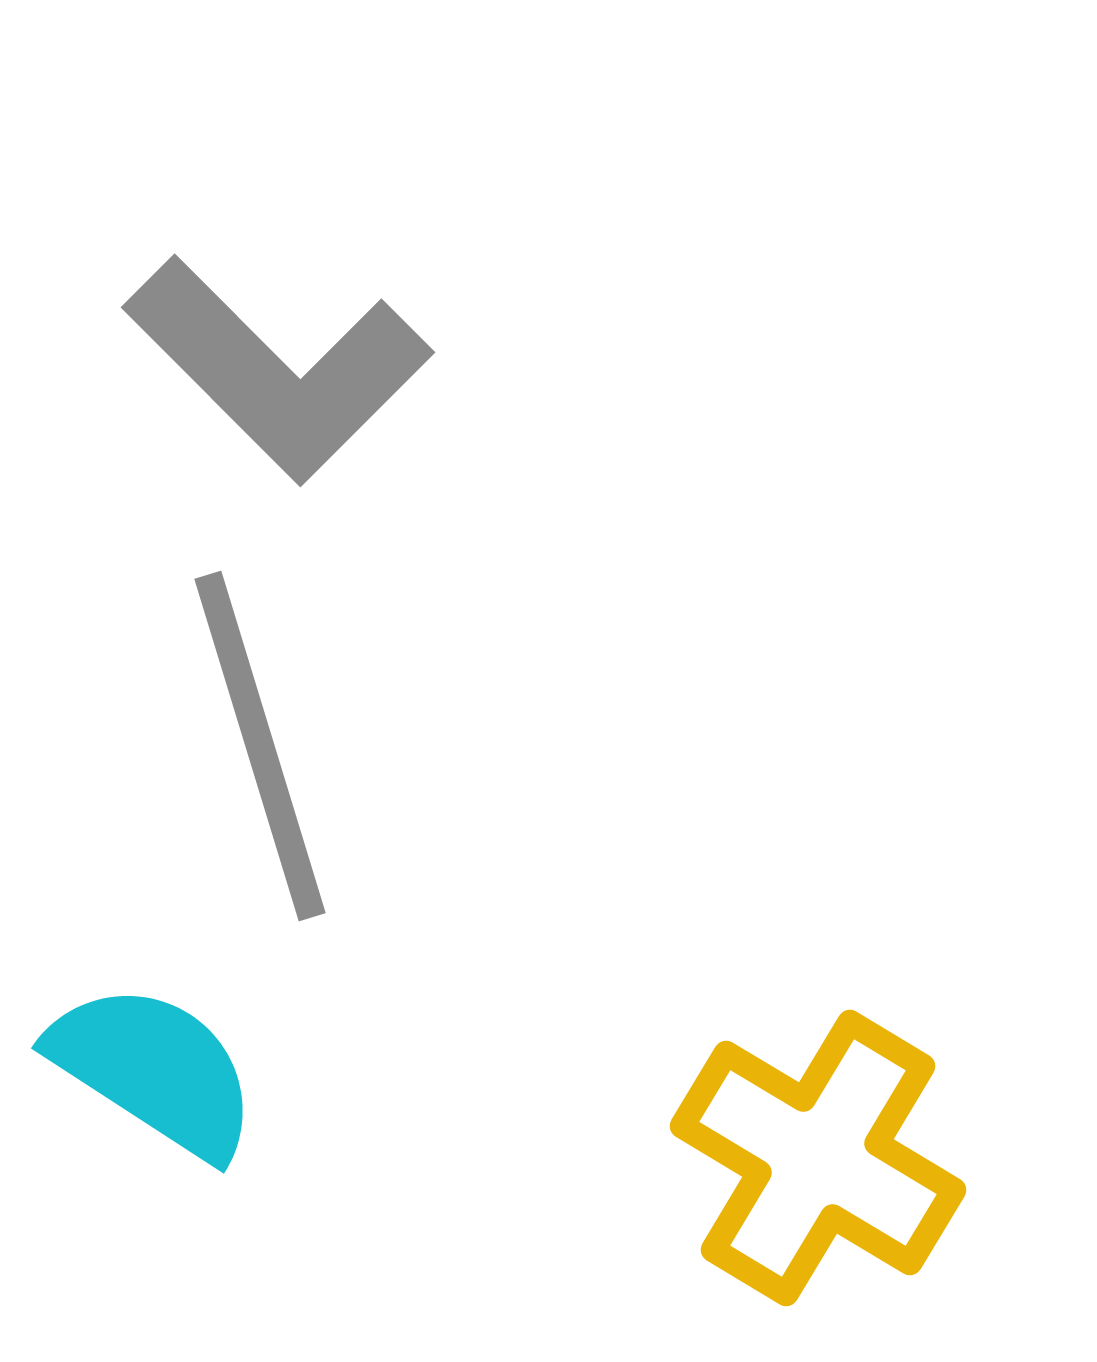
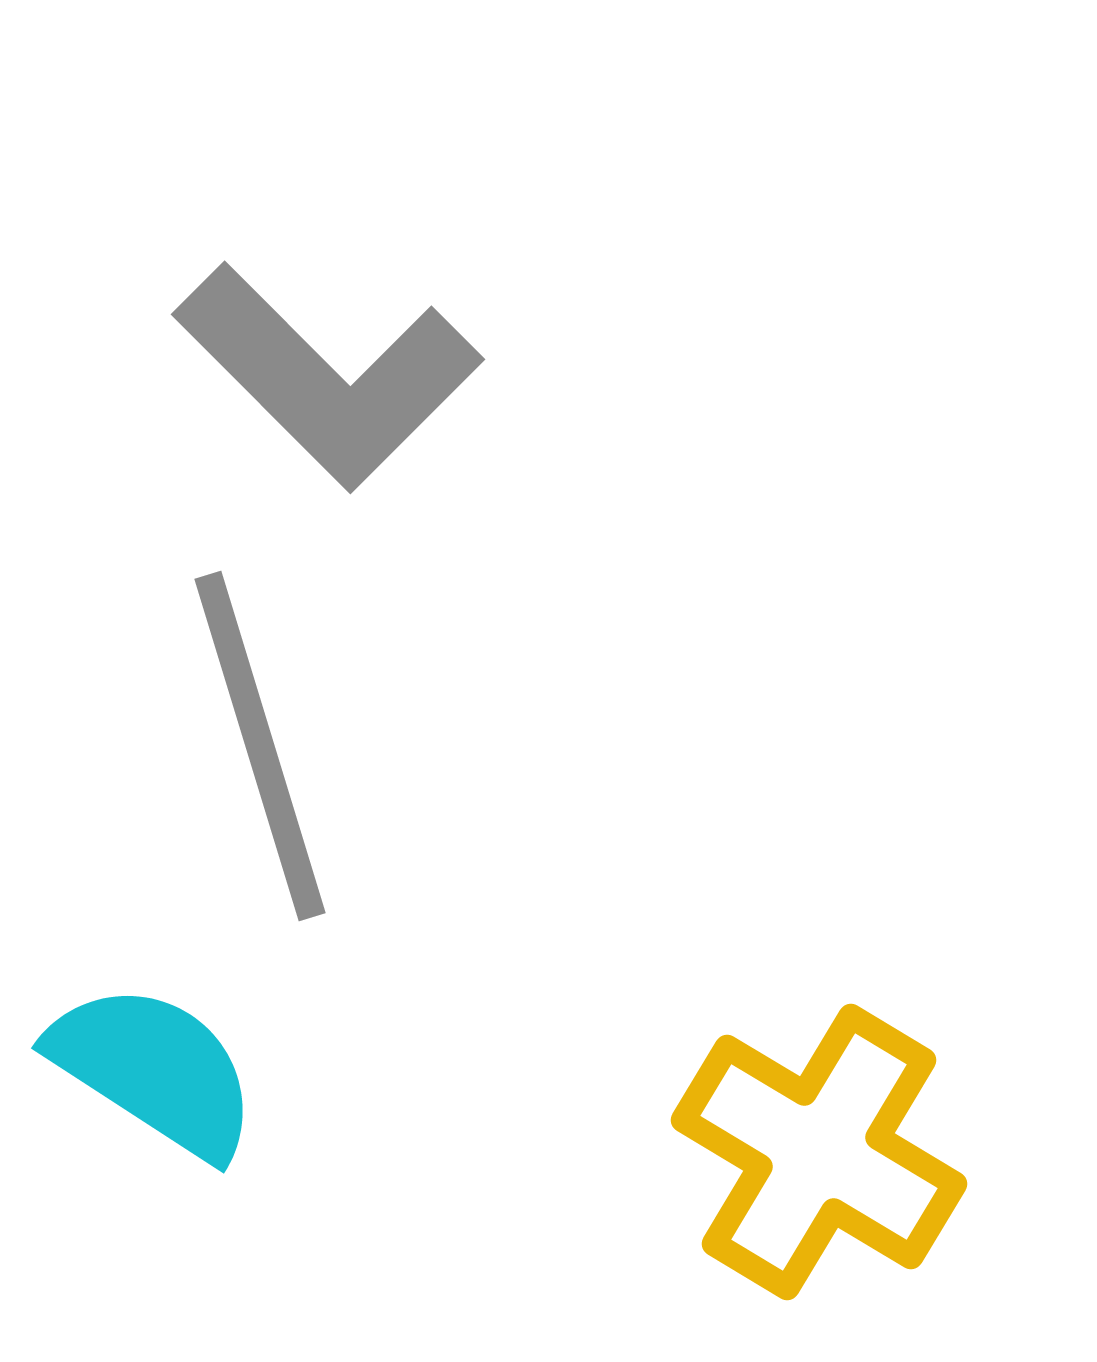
gray L-shape: moved 50 px right, 7 px down
yellow cross: moved 1 px right, 6 px up
